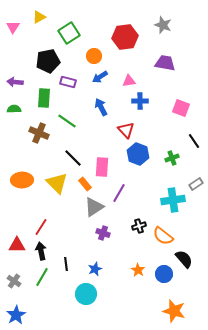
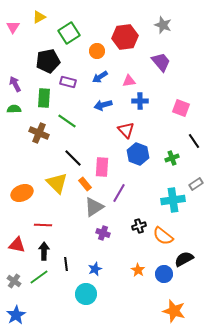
orange circle at (94, 56): moved 3 px right, 5 px up
purple trapezoid at (165, 63): moved 4 px left, 1 px up; rotated 40 degrees clockwise
purple arrow at (15, 82): moved 2 px down; rotated 56 degrees clockwise
blue arrow at (101, 107): moved 2 px right, 2 px up; rotated 78 degrees counterclockwise
orange ellipse at (22, 180): moved 13 px down; rotated 20 degrees counterclockwise
red line at (41, 227): moved 2 px right, 2 px up; rotated 60 degrees clockwise
red triangle at (17, 245): rotated 12 degrees clockwise
black arrow at (41, 251): moved 3 px right; rotated 12 degrees clockwise
black semicircle at (184, 259): rotated 78 degrees counterclockwise
green line at (42, 277): moved 3 px left; rotated 24 degrees clockwise
